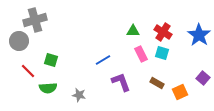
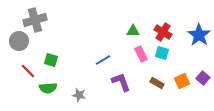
orange square: moved 2 px right, 11 px up
